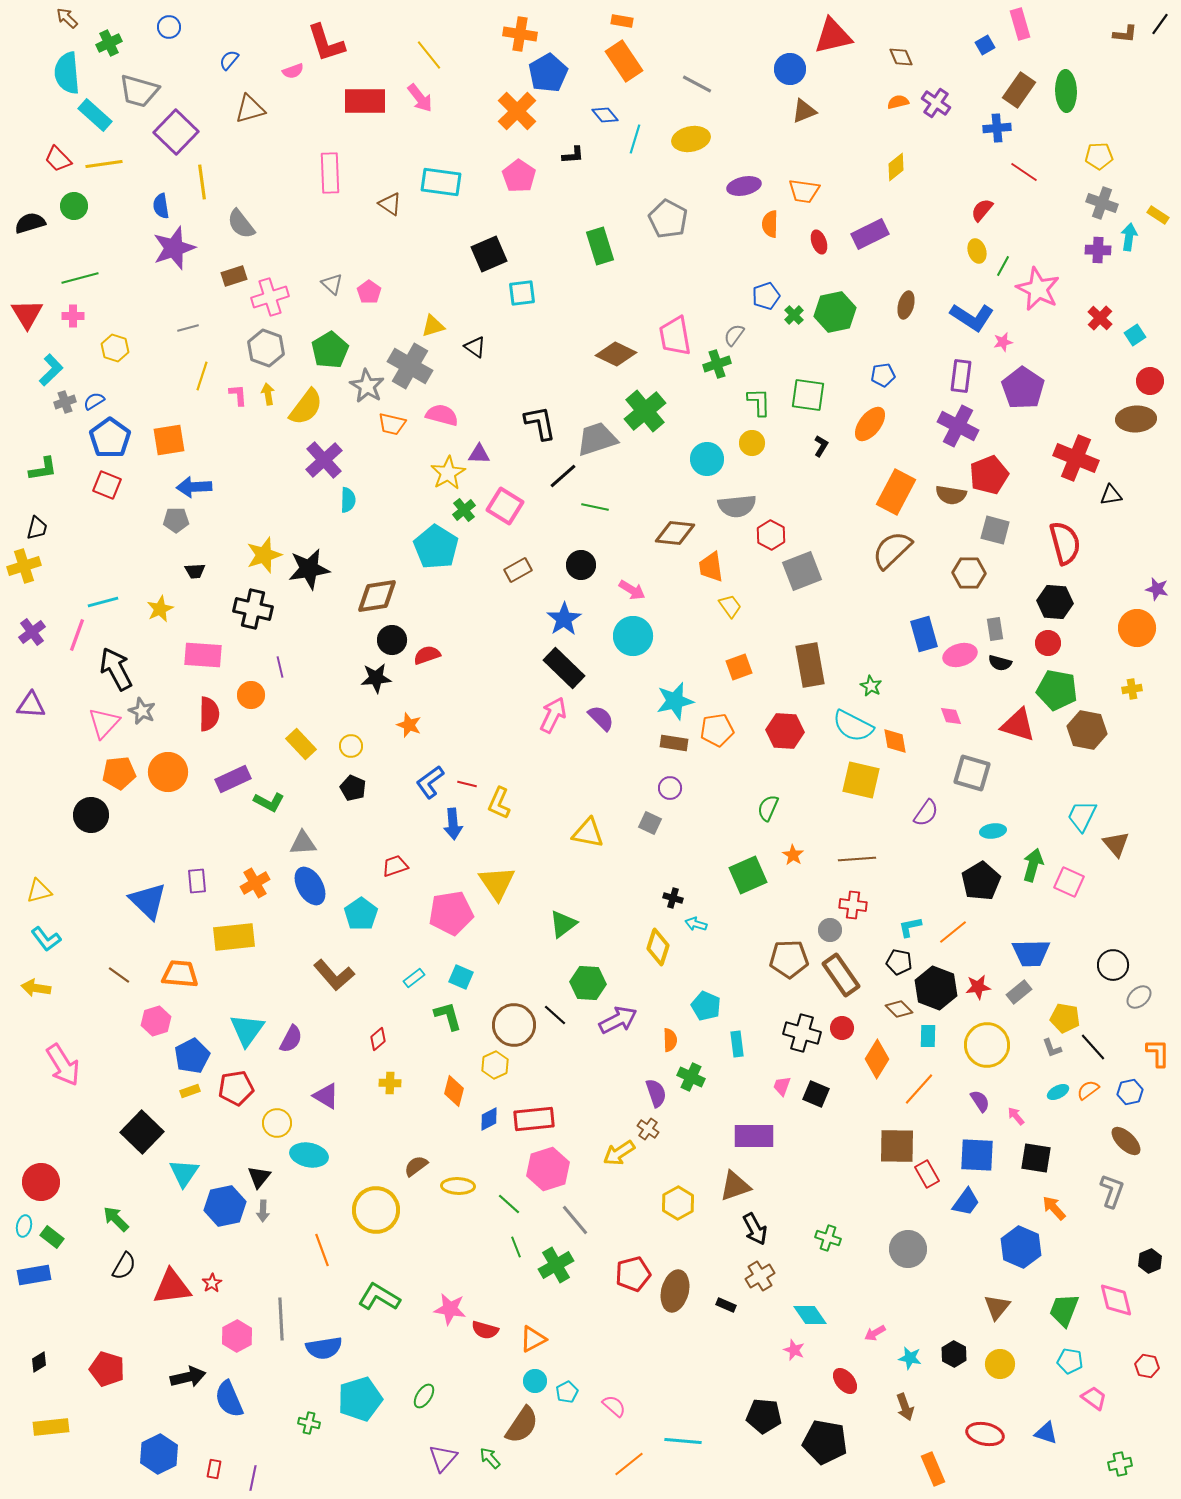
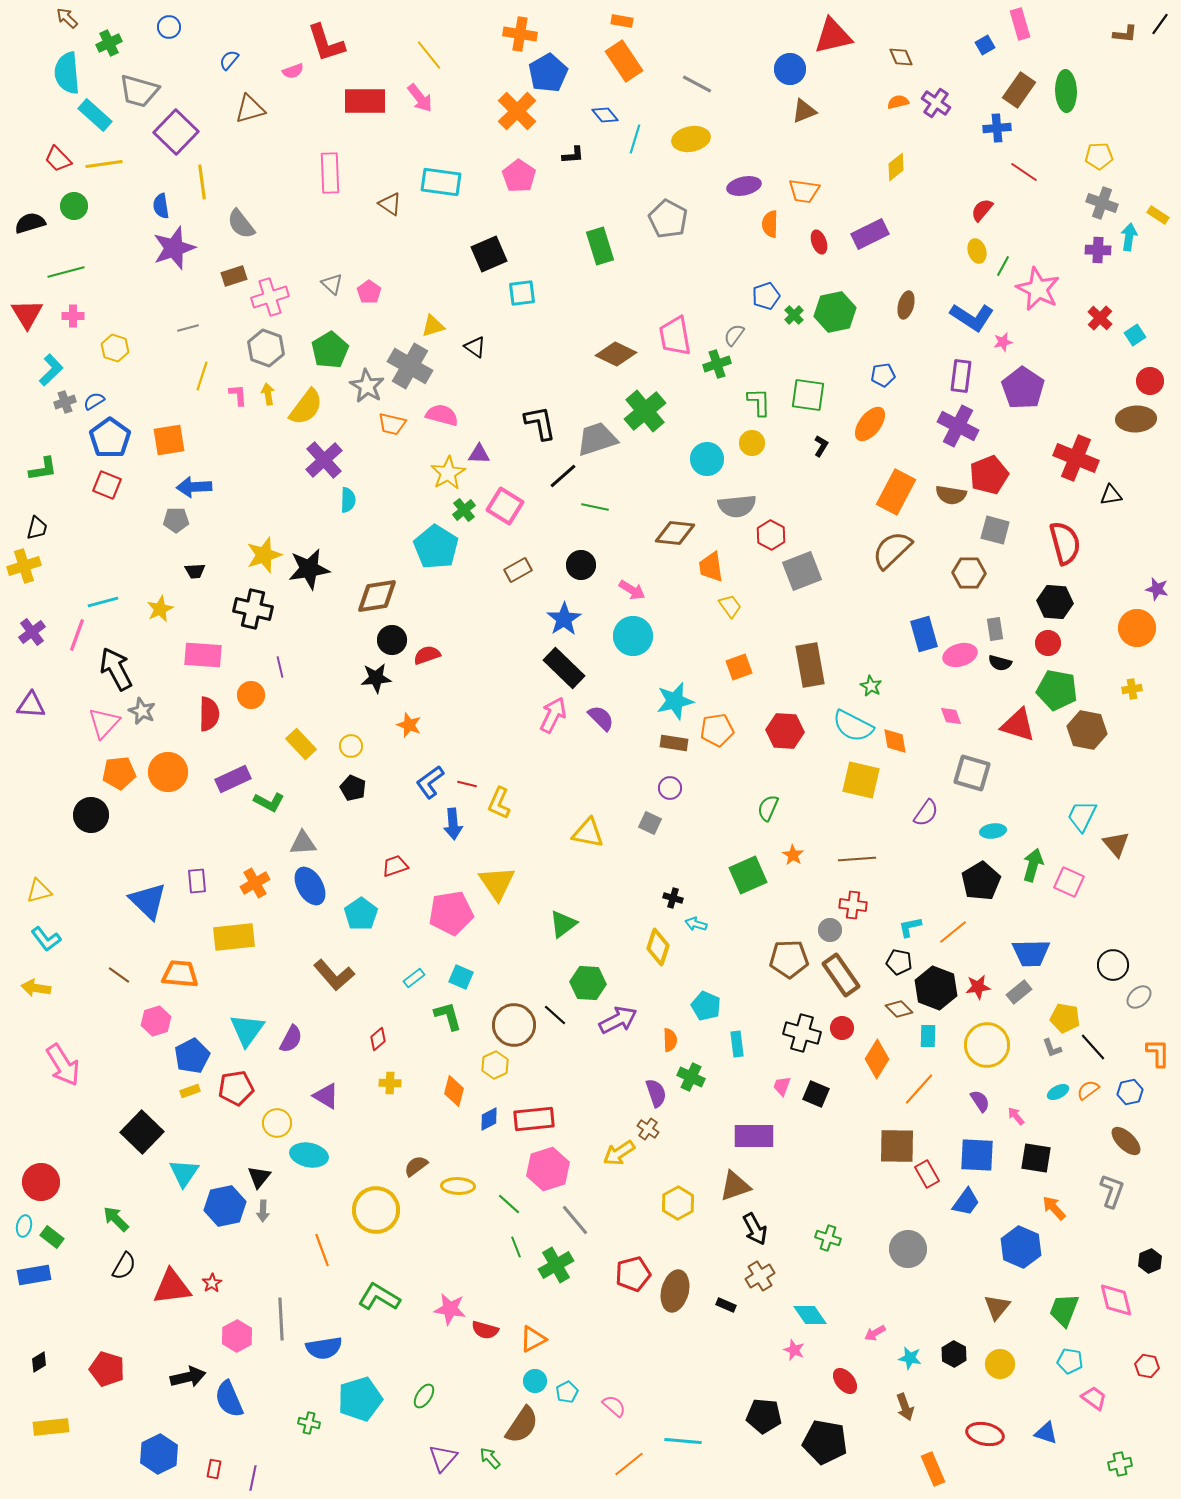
green line at (80, 278): moved 14 px left, 6 px up
